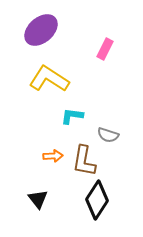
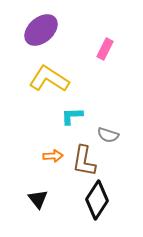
cyan L-shape: rotated 10 degrees counterclockwise
